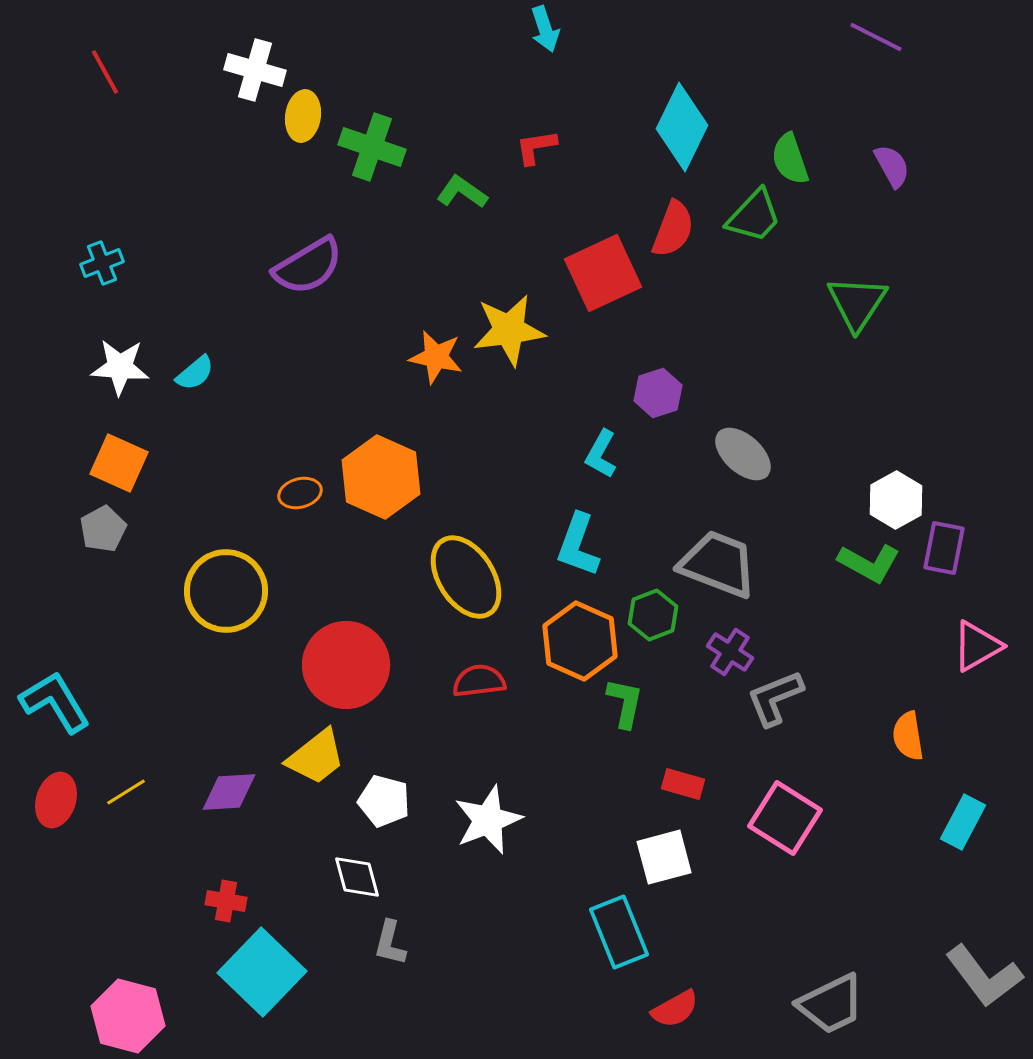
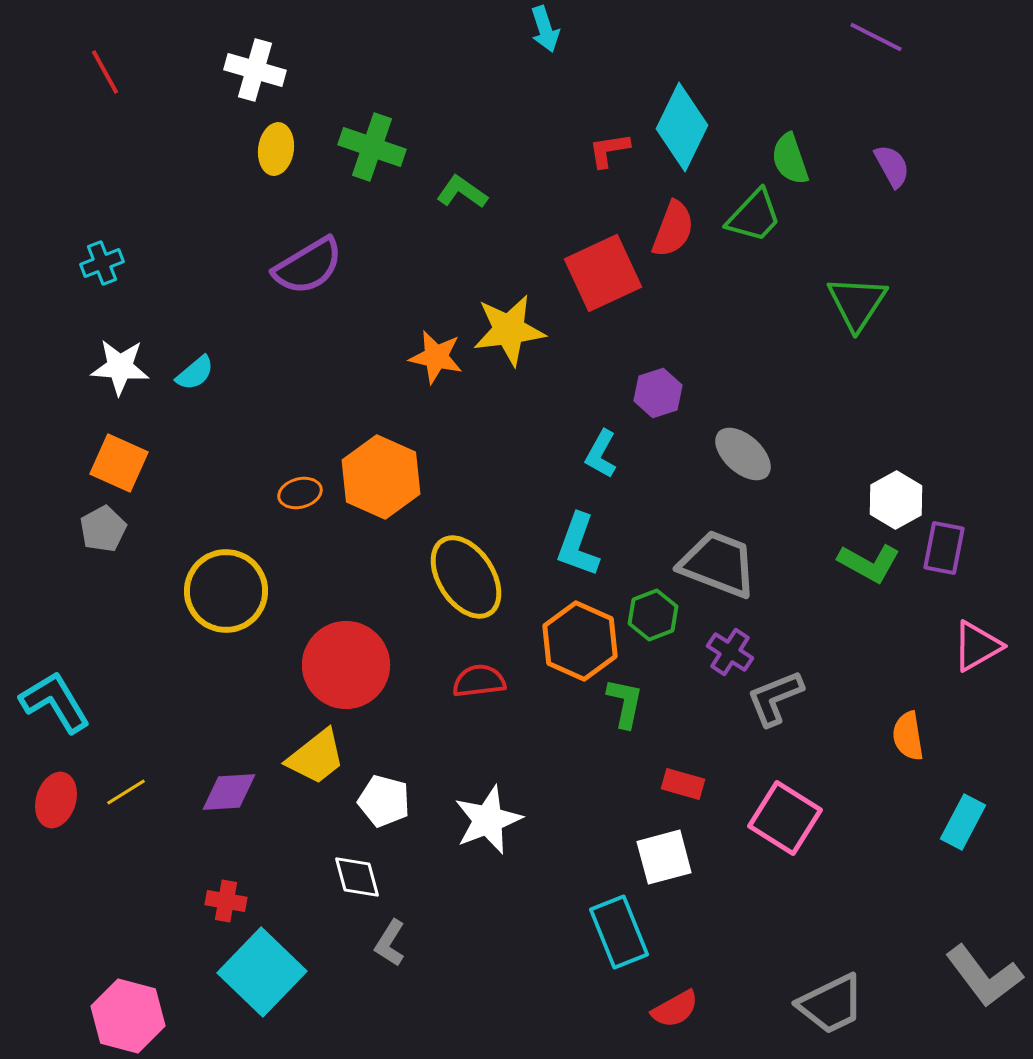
yellow ellipse at (303, 116): moved 27 px left, 33 px down
red L-shape at (536, 147): moved 73 px right, 3 px down
gray L-shape at (390, 943): rotated 18 degrees clockwise
